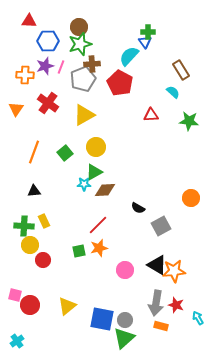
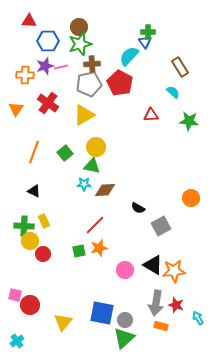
pink line at (61, 67): rotated 56 degrees clockwise
brown rectangle at (181, 70): moved 1 px left, 3 px up
gray pentagon at (83, 79): moved 6 px right, 5 px down; rotated 10 degrees clockwise
green triangle at (94, 172): moved 2 px left, 6 px up; rotated 42 degrees clockwise
black triangle at (34, 191): rotated 32 degrees clockwise
red line at (98, 225): moved 3 px left
yellow circle at (30, 245): moved 4 px up
red circle at (43, 260): moved 6 px up
black triangle at (157, 265): moved 4 px left
yellow triangle at (67, 306): moved 4 px left, 16 px down; rotated 12 degrees counterclockwise
blue square at (102, 319): moved 6 px up
